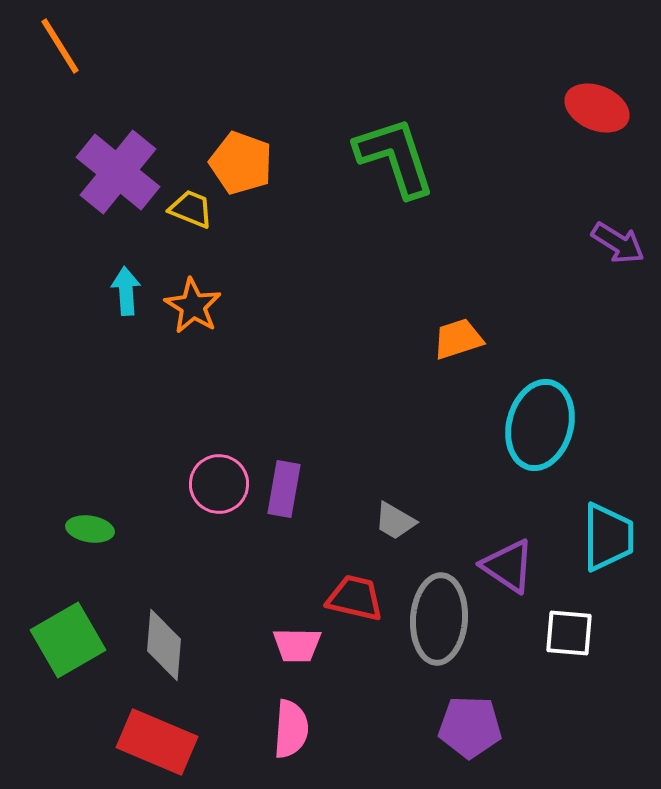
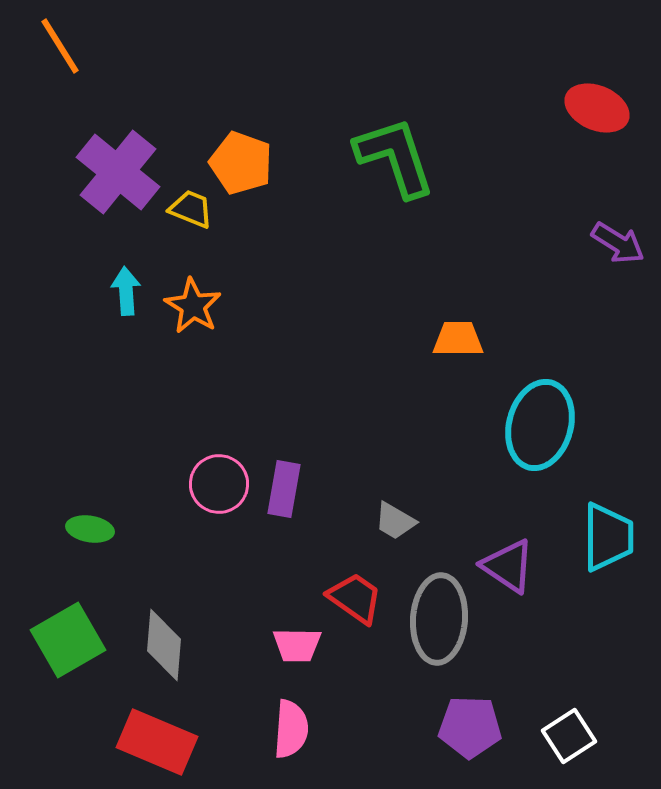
orange trapezoid: rotated 18 degrees clockwise
red trapezoid: rotated 22 degrees clockwise
white square: moved 103 px down; rotated 38 degrees counterclockwise
